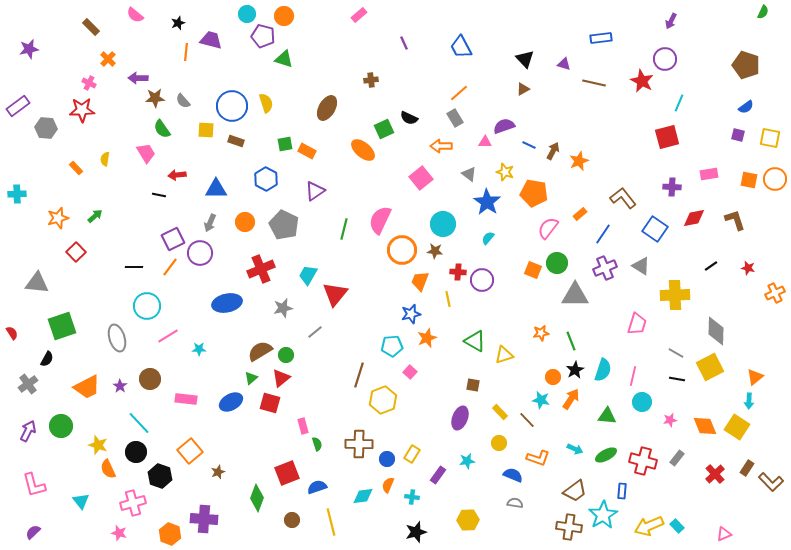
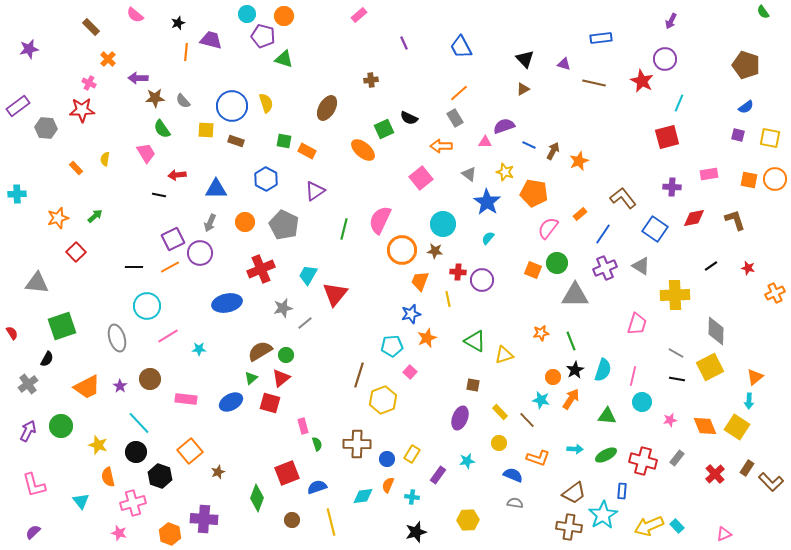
green semicircle at (763, 12): rotated 120 degrees clockwise
green square at (285, 144): moved 1 px left, 3 px up; rotated 21 degrees clockwise
orange line at (170, 267): rotated 24 degrees clockwise
gray line at (315, 332): moved 10 px left, 9 px up
brown cross at (359, 444): moved 2 px left
cyan arrow at (575, 449): rotated 21 degrees counterclockwise
orange semicircle at (108, 469): moved 8 px down; rotated 12 degrees clockwise
brown trapezoid at (575, 491): moved 1 px left, 2 px down
